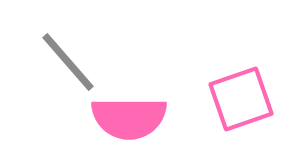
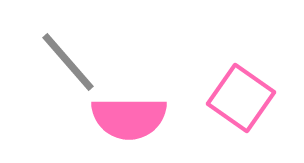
pink square: moved 1 px up; rotated 36 degrees counterclockwise
